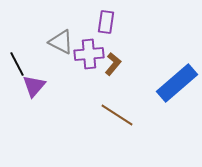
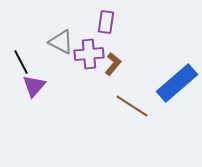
black line: moved 4 px right, 2 px up
brown line: moved 15 px right, 9 px up
